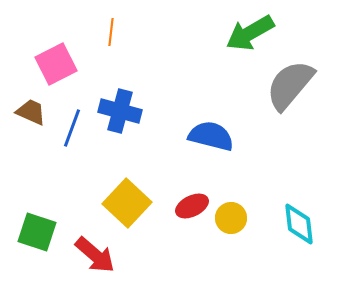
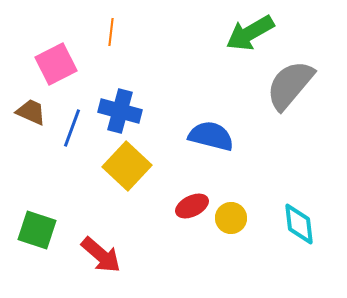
yellow square: moved 37 px up
green square: moved 2 px up
red arrow: moved 6 px right
